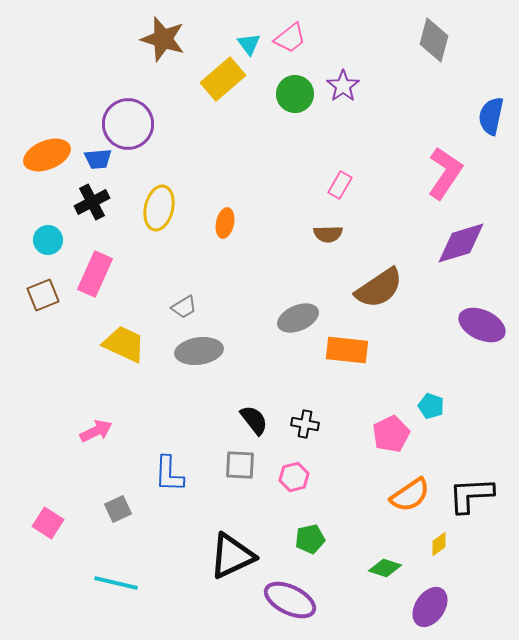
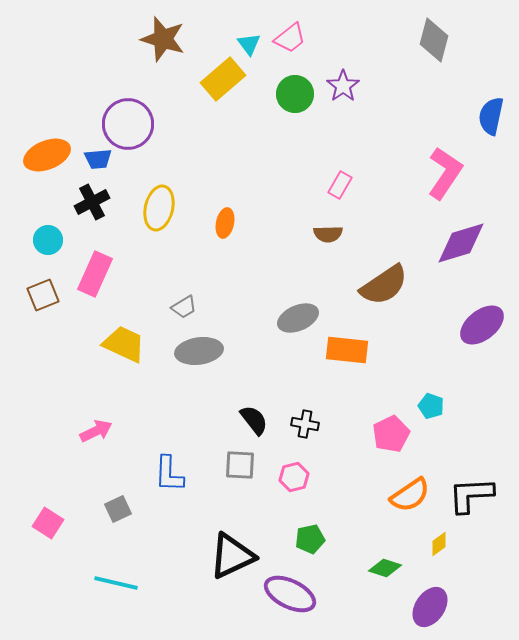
brown semicircle at (379, 288): moved 5 px right, 3 px up
purple ellipse at (482, 325): rotated 63 degrees counterclockwise
purple ellipse at (290, 600): moved 6 px up
